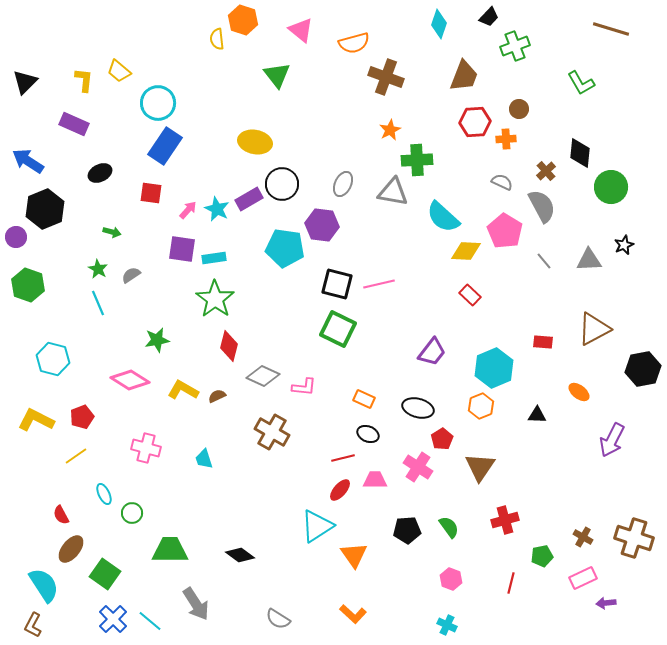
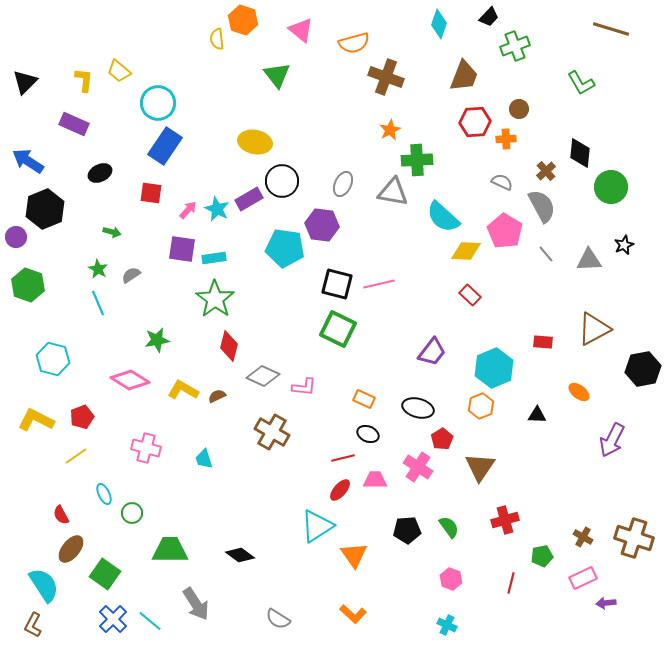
black circle at (282, 184): moved 3 px up
gray line at (544, 261): moved 2 px right, 7 px up
